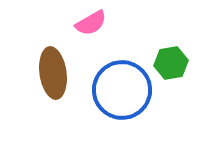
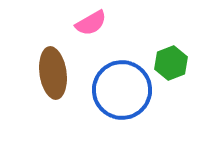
green hexagon: rotated 12 degrees counterclockwise
